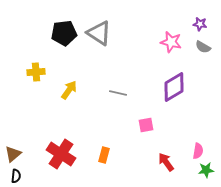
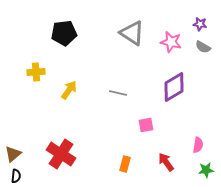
gray triangle: moved 33 px right
pink semicircle: moved 6 px up
orange rectangle: moved 21 px right, 9 px down
